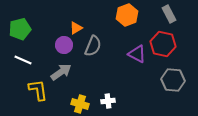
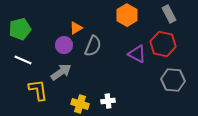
orange hexagon: rotated 10 degrees counterclockwise
